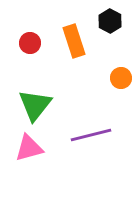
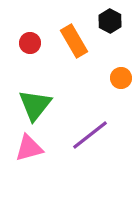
orange rectangle: rotated 12 degrees counterclockwise
purple line: moved 1 px left; rotated 24 degrees counterclockwise
